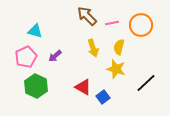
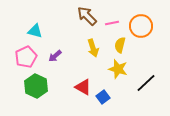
orange circle: moved 1 px down
yellow semicircle: moved 1 px right, 2 px up
yellow star: moved 2 px right
